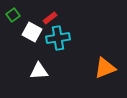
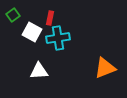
red rectangle: rotated 40 degrees counterclockwise
